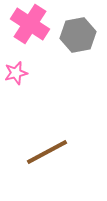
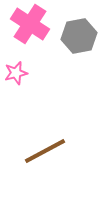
gray hexagon: moved 1 px right, 1 px down
brown line: moved 2 px left, 1 px up
